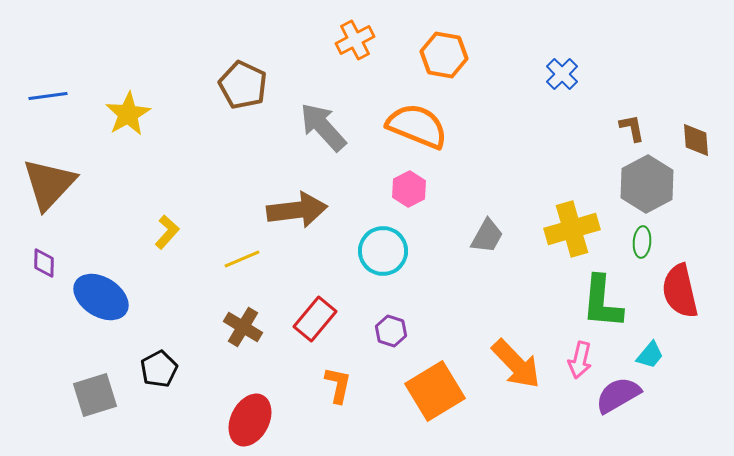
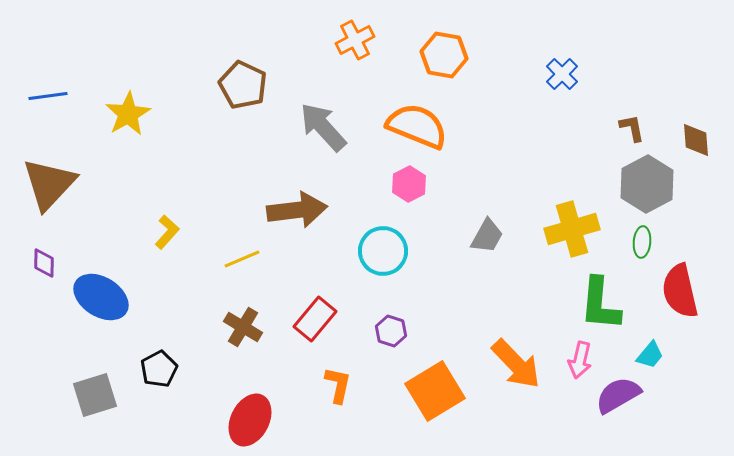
pink hexagon: moved 5 px up
green L-shape: moved 2 px left, 2 px down
